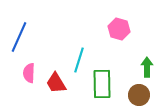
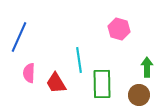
cyan line: rotated 25 degrees counterclockwise
